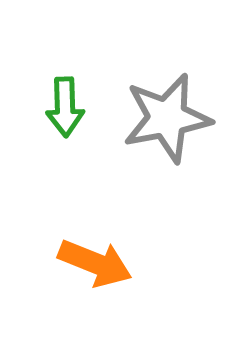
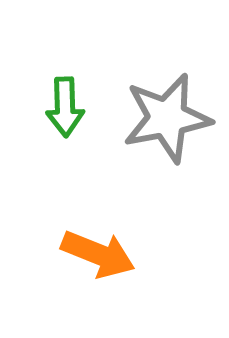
orange arrow: moved 3 px right, 9 px up
